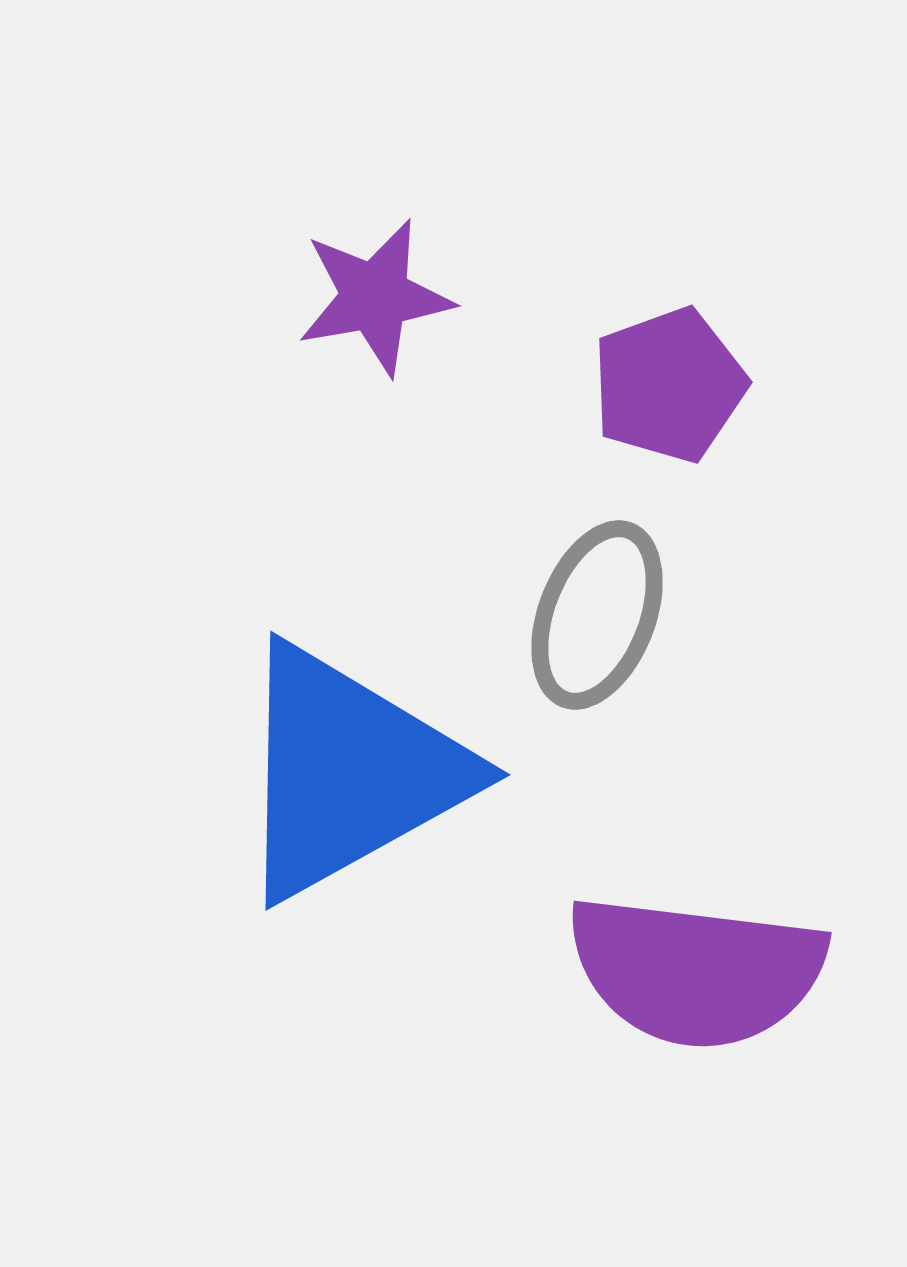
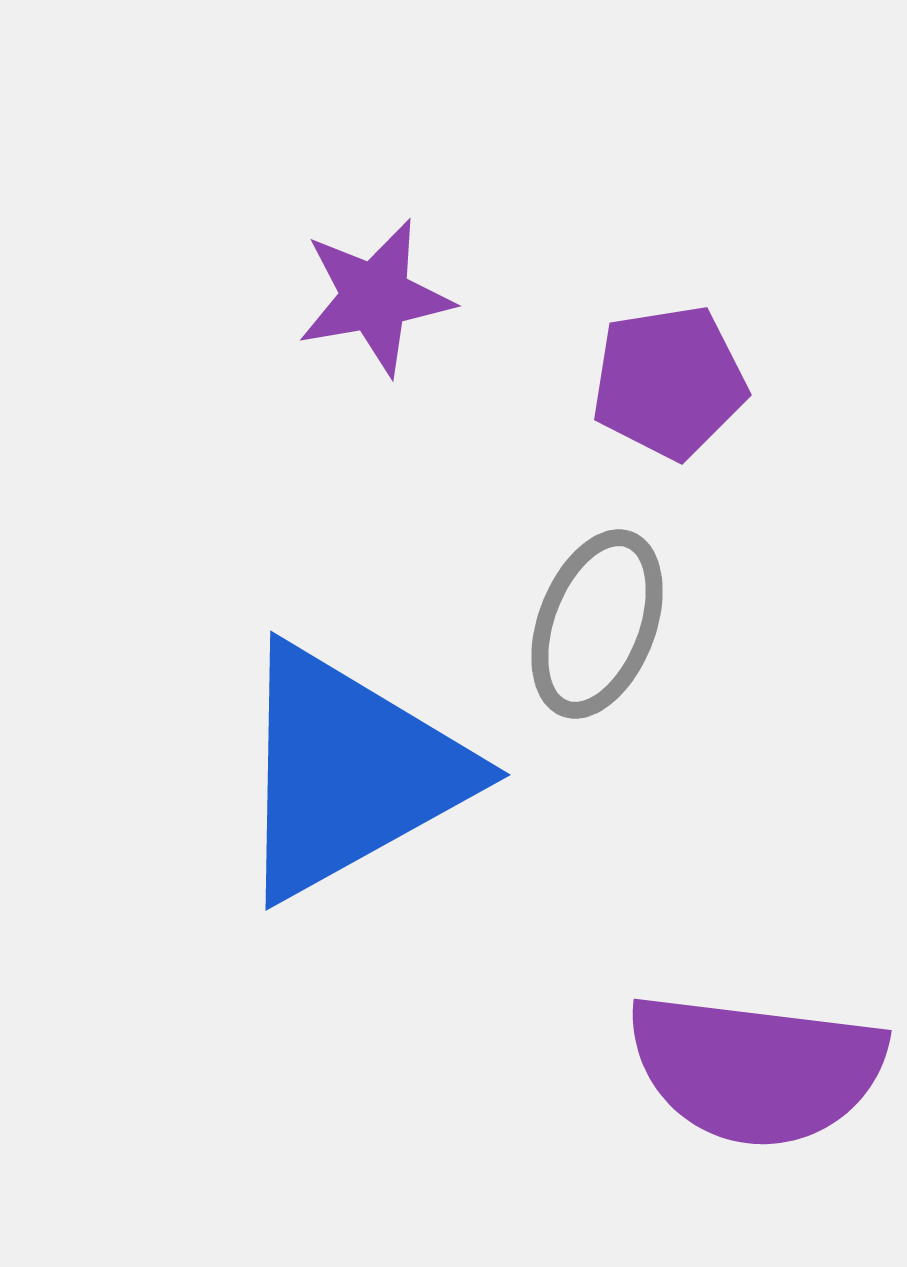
purple pentagon: moved 3 px up; rotated 11 degrees clockwise
gray ellipse: moved 9 px down
purple semicircle: moved 60 px right, 98 px down
